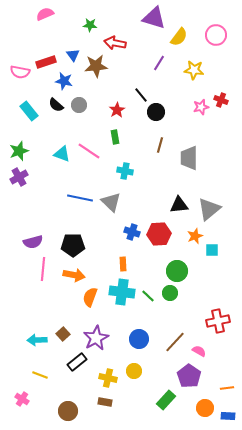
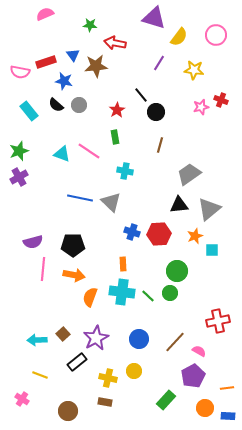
gray trapezoid at (189, 158): moved 16 px down; rotated 55 degrees clockwise
purple pentagon at (189, 376): moved 4 px right; rotated 10 degrees clockwise
